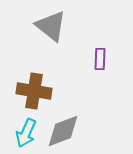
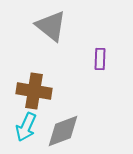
cyan arrow: moved 6 px up
